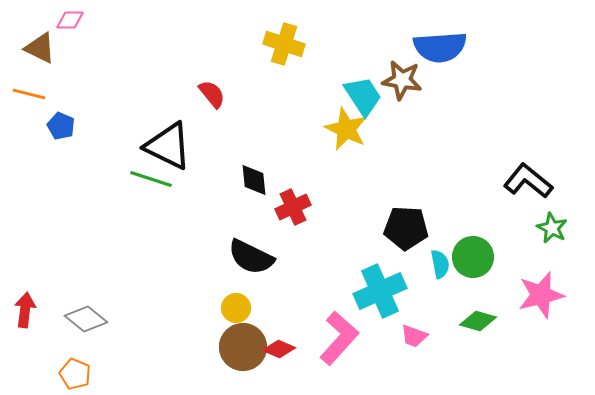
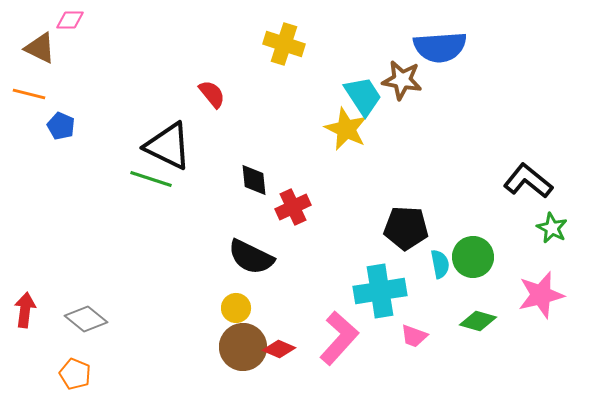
cyan cross: rotated 15 degrees clockwise
